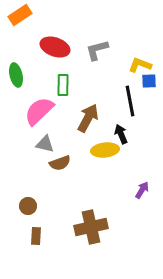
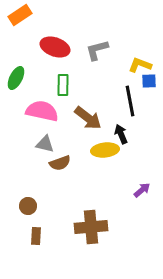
green ellipse: moved 3 px down; rotated 40 degrees clockwise
pink semicircle: moved 3 px right; rotated 56 degrees clockwise
brown arrow: rotated 100 degrees clockwise
purple arrow: rotated 18 degrees clockwise
brown cross: rotated 8 degrees clockwise
